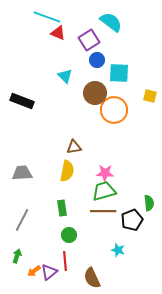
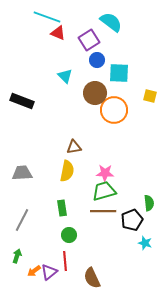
cyan star: moved 27 px right, 7 px up
